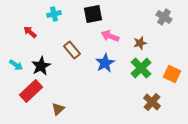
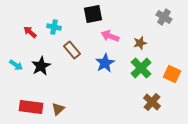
cyan cross: moved 13 px down; rotated 24 degrees clockwise
red rectangle: moved 16 px down; rotated 50 degrees clockwise
